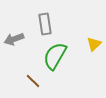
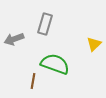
gray rectangle: rotated 25 degrees clockwise
green semicircle: moved 8 px down; rotated 80 degrees clockwise
brown line: rotated 56 degrees clockwise
